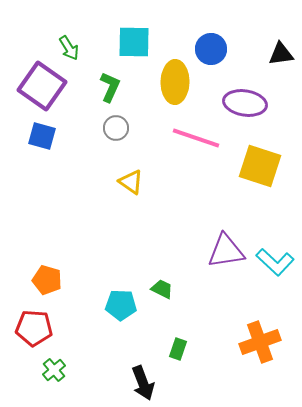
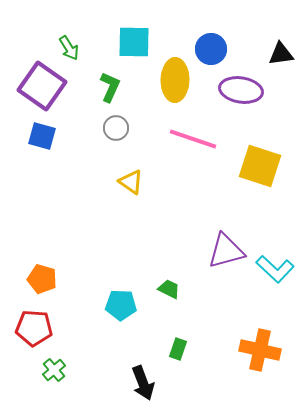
yellow ellipse: moved 2 px up
purple ellipse: moved 4 px left, 13 px up
pink line: moved 3 px left, 1 px down
purple triangle: rotated 6 degrees counterclockwise
cyan L-shape: moved 7 px down
orange pentagon: moved 5 px left, 1 px up
green trapezoid: moved 7 px right
orange cross: moved 8 px down; rotated 33 degrees clockwise
